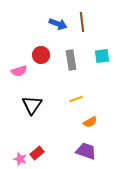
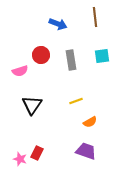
brown line: moved 13 px right, 5 px up
pink semicircle: moved 1 px right
yellow line: moved 2 px down
red rectangle: rotated 24 degrees counterclockwise
